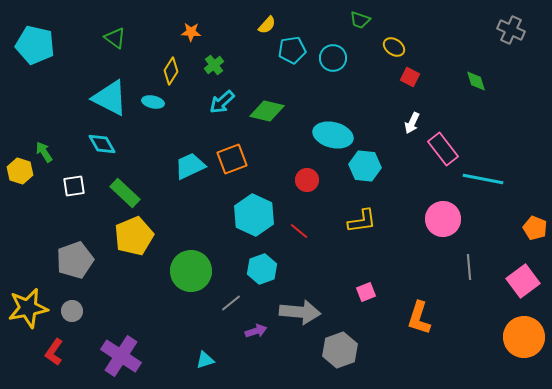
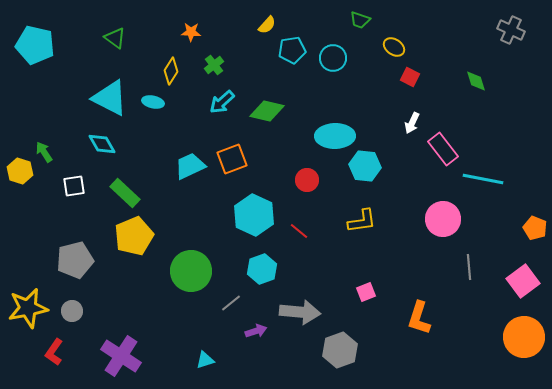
cyan ellipse at (333, 135): moved 2 px right, 1 px down; rotated 15 degrees counterclockwise
gray pentagon at (75, 260): rotated 6 degrees clockwise
